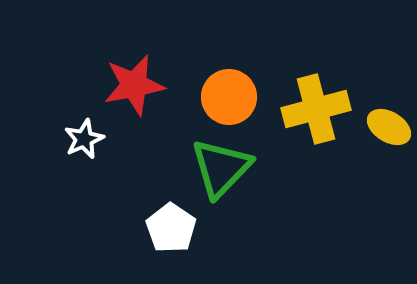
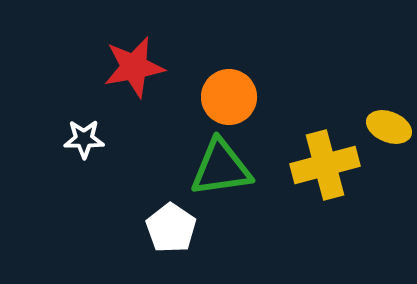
red star: moved 18 px up
yellow cross: moved 9 px right, 56 px down
yellow ellipse: rotated 9 degrees counterclockwise
white star: rotated 24 degrees clockwise
green triangle: rotated 38 degrees clockwise
